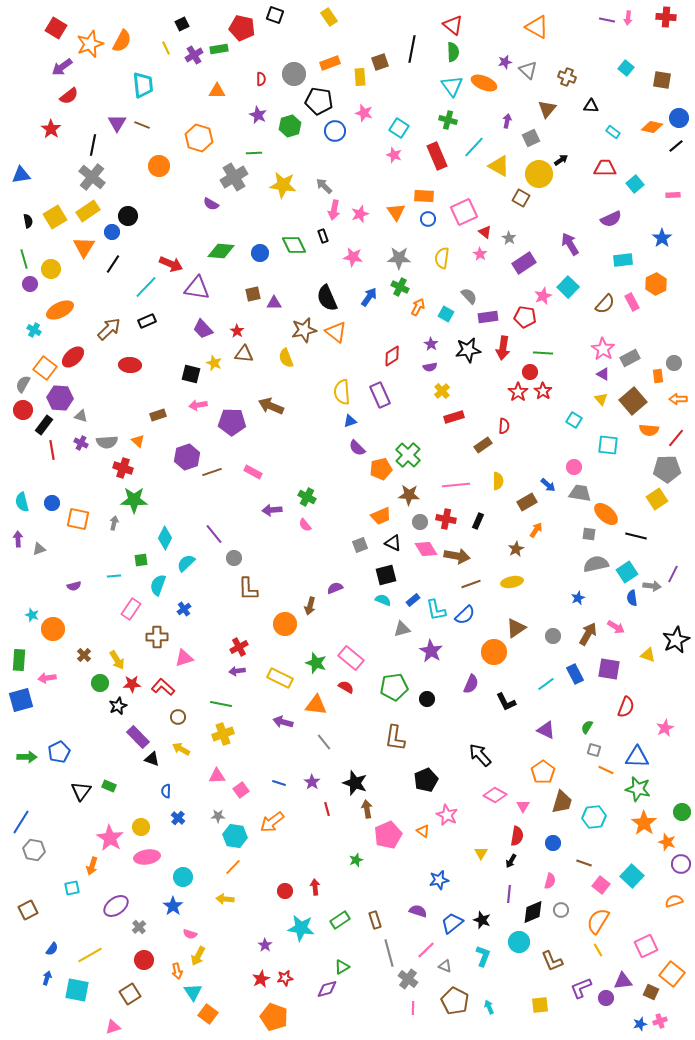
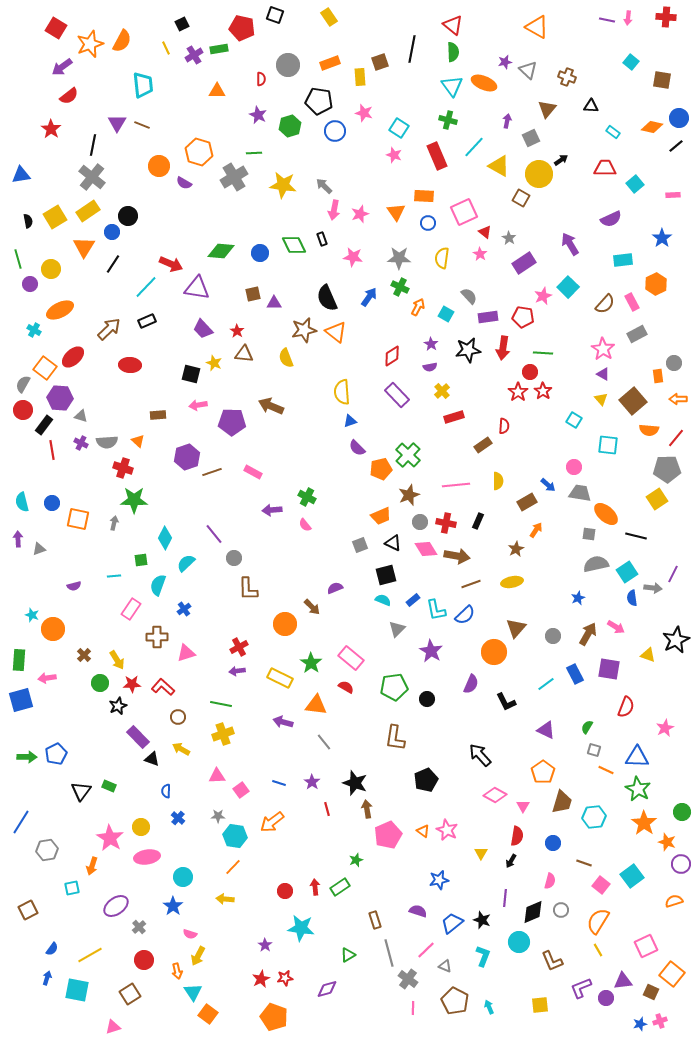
cyan square at (626, 68): moved 5 px right, 6 px up
gray circle at (294, 74): moved 6 px left, 9 px up
orange hexagon at (199, 138): moved 14 px down
purple semicircle at (211, 204): moved 27 px left, 21 px up
blue circle at (428, 219): moved 4 px down
black rectangle at (323, 236): moved 1 px left, 3 px down
green line at (24, 259): moved 6 px left
red pentagon at (525, 317): moved 2 px left
gray rectangle at (630, 358): moved 7 px right, 24 px up
purple rectangle at (380, 395): moved 17 px right; rotated 20 degrees counterclockwise
brown rectangle at (158, 415): rotated 14 degrees clockwise
brown star at (409, 495): rotated 25 degrees counterclockwise
red cross at (446, 519): moved 4 px down
gray arrow at (652, 586): moved 1 px right, 2 px down
brown arrow at (310, 606): moved 2 px right, 1 px down; rotated 60 degrees counterclockwise
brown triangle at (516, 628): rotated 15 degrees counterclockwise
gray triangle at (402, 629): moved 5 px left; rotated 30 degrees counterclockwise
pink triangle at (184, 658): moved 2 px right, 5 px up
green star at (316, 663): moved 5 px left; rotated 15 degrees clockwise
blue pentagon at (59, 752): moved 3 px left, 2 px down
green star at (638, 789): rotated 15 degrees clockwise
pink star at (447, 815): moved 15 px down
gray hexagon at (34, 850): moved 13 px right; rotated 20 degrees counterclockwise
cyan square at (632, 876): rotated 10 degrees clockwise
purple line at (509, 894): moved 4 px left, 4 px down
green rectangle at (340, 920): moved 33 px up
green triangle at (342, 967): moved 6 px right, 12 px up
